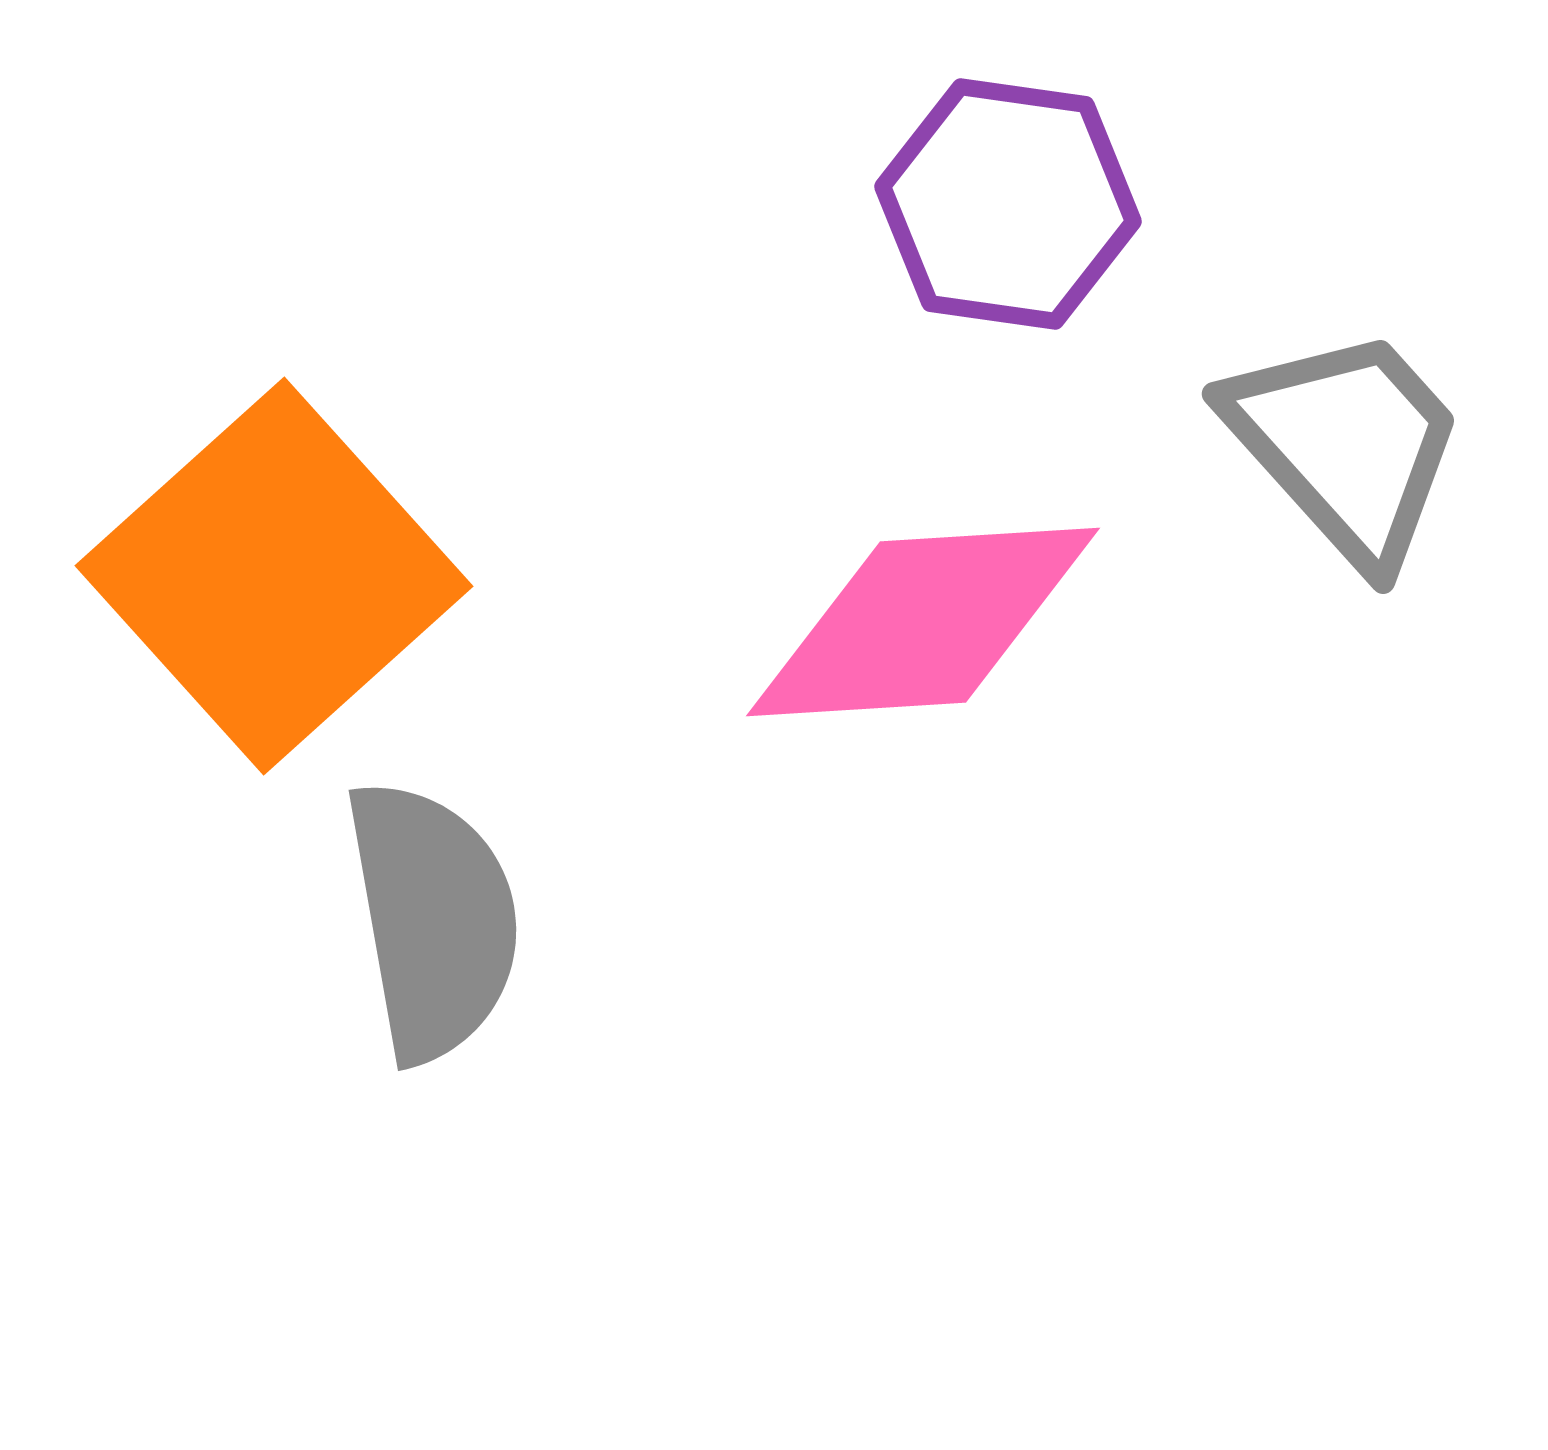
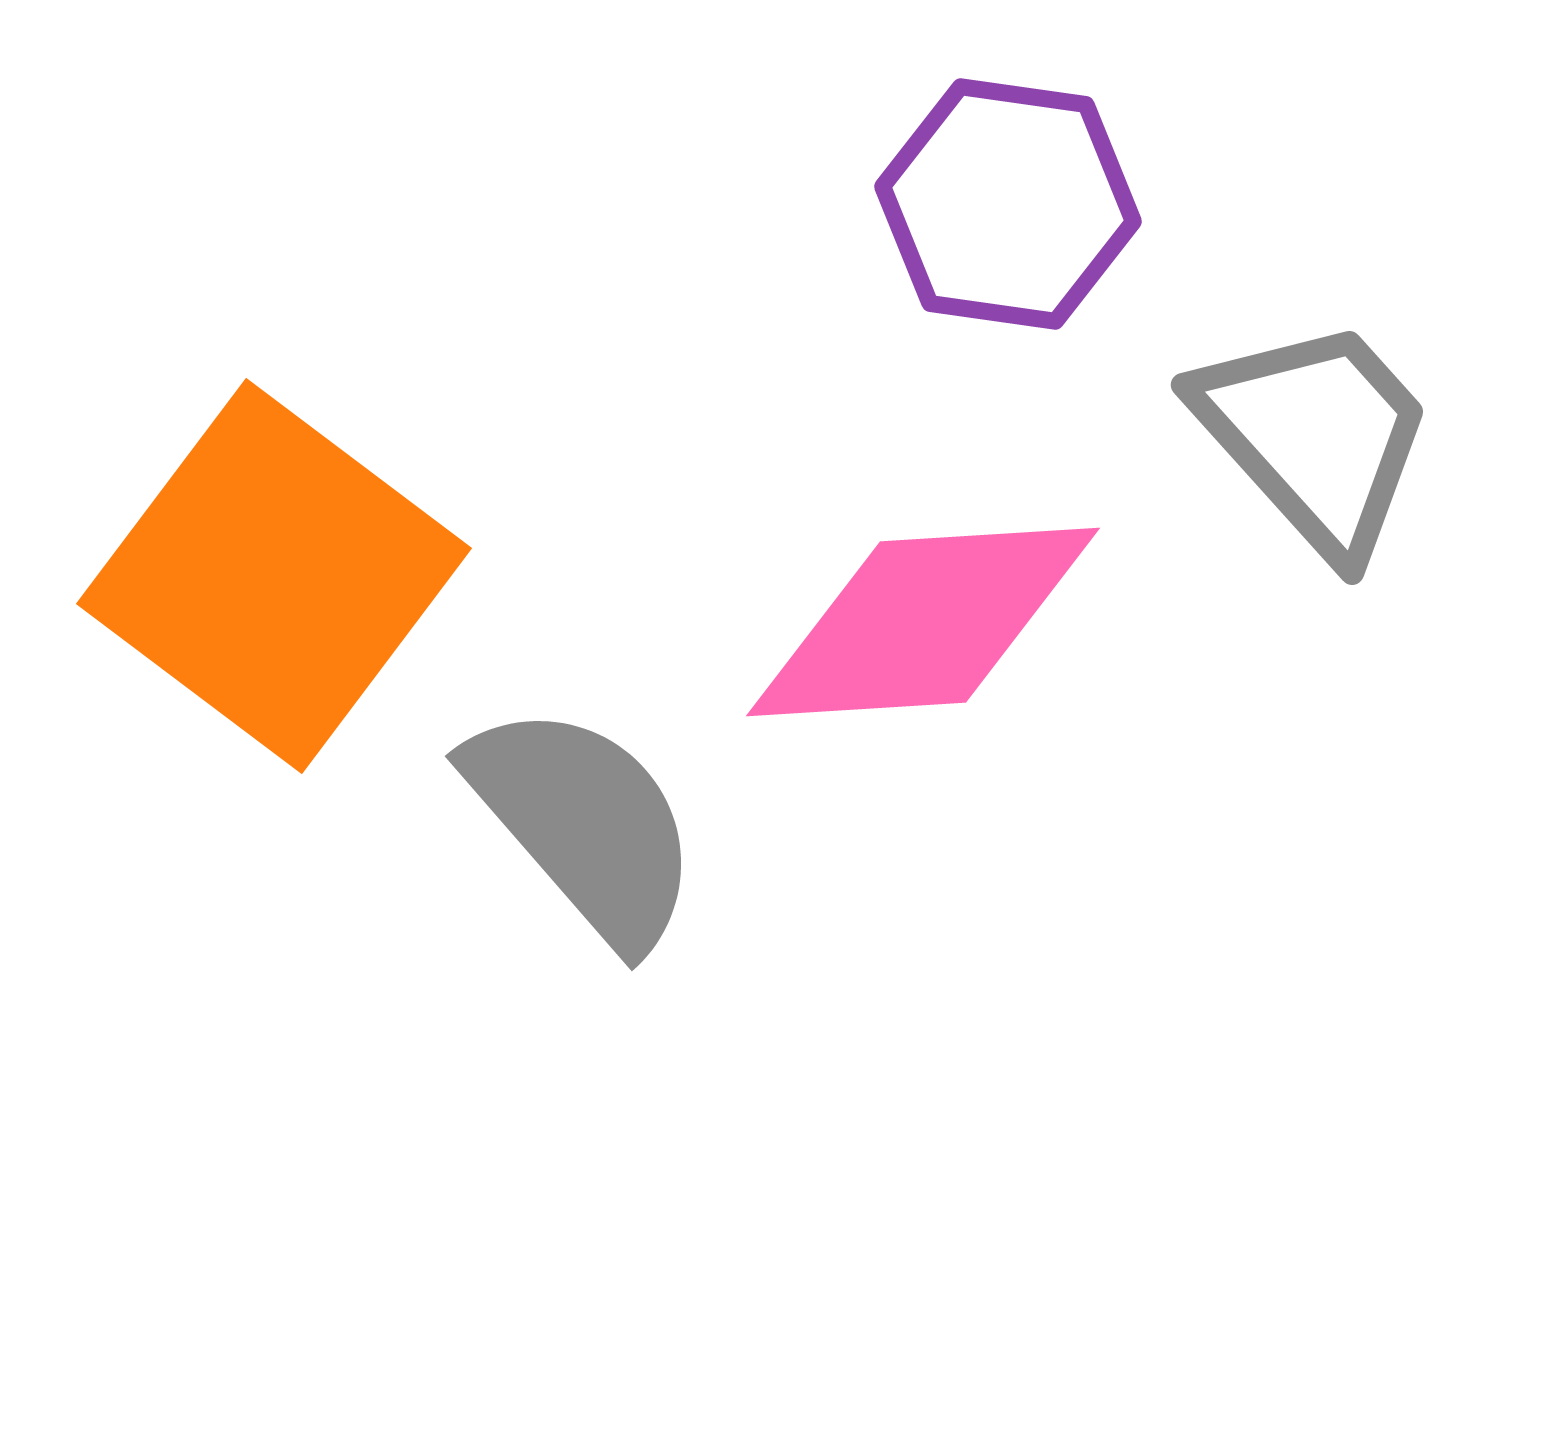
gray trapezoid: moved 31 px left, 9 px up
orange square: rotated 11 degrees counterclockwise
gray semicircle: moved 151 px right, 96 px up; rotated 31 degrees counterclockwise
